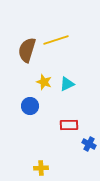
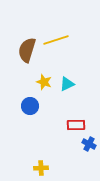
red rectangle: moved 7 px right
